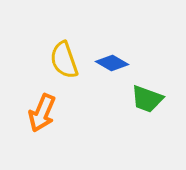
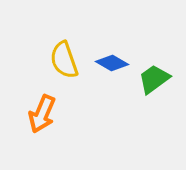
green trapezoid: moved 7 px right, 20 px up; rotated 124 degrees clockwise
orange arrow: moved 1 px down
